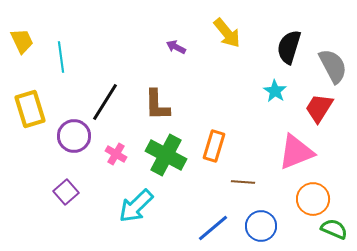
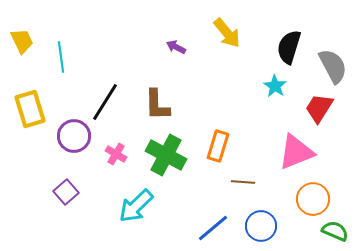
cyan star: moved 5 px up
orange rectangle: moved 4 px right
green semicircle: moved 1 px right, 2 px down
